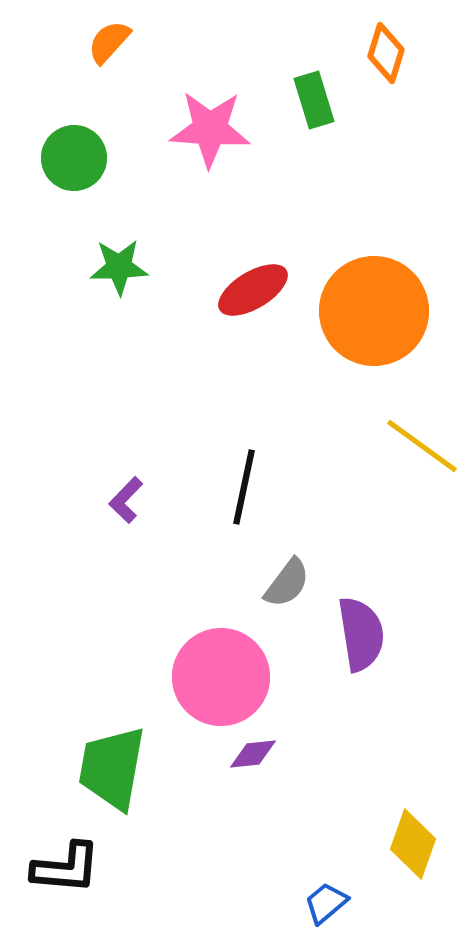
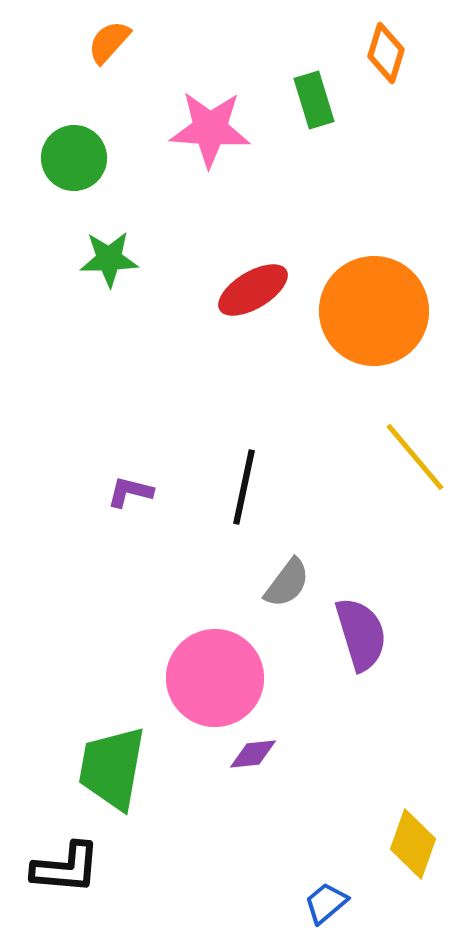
green star: moved 10 px left, 8 px up
yellow line: moved 7 px left, 11 px down; rotated 14 degrees clockwise
purple L-shape: moved 4 px right, 8 px up; rotated 60 degrees clockwise
purple semicircle: rotated 8 degrees counterclockwise
pink circle: moved 6 px left, 1 px down
